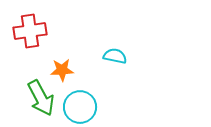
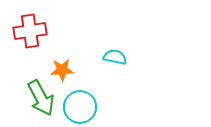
cyan semicircle: moved 1 px down
